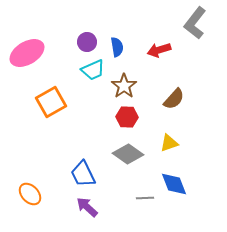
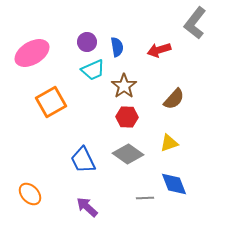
pink ellipse: moved 5 px right
blue trapezoid: moved 14 px up
